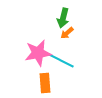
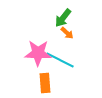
green arrow: rotated 24 degrees clockwise
orange arrow: rotated 96 degrees counterclockwise
pink star: rotated 12 degrees clockwise
